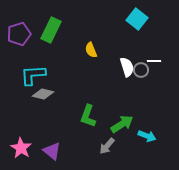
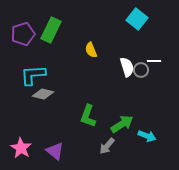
purple pentagon: moved 4 px right
purple triangle: moved 3 px right
